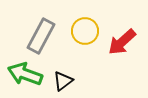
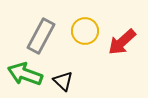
black triangle: rotated 40 degrees counterclockwise
